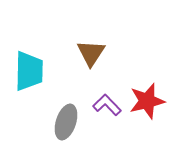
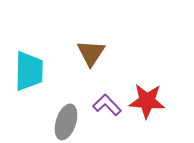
red star: rotated 18 degrees clockwise
